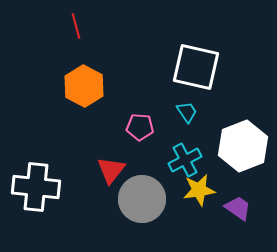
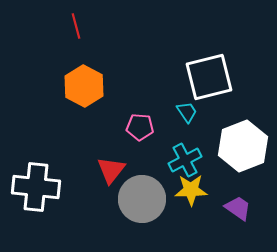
white square: moved 13 px right, 10 px down; rotated 27 degrees counterclockwise
yellow star: moved 8 px left; rotated 8 degrees clockwise
